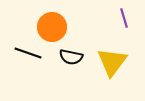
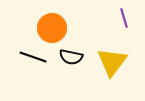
orange circle: moved 1 px down
black line: moved 5 px right, 4 px down
